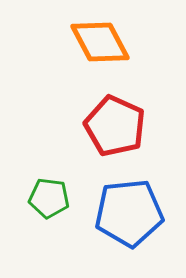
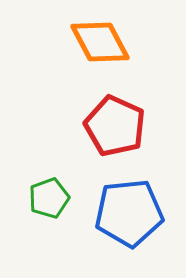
green pentagon: rotated 27 degrees counterclockwise
